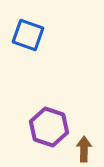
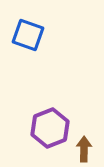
purple hexagon: moved 1 px right, 1 px down; rotated 21 degrees clockwise
